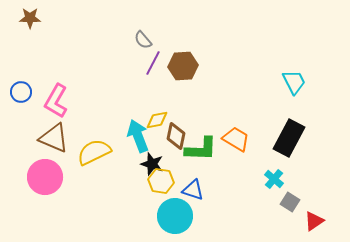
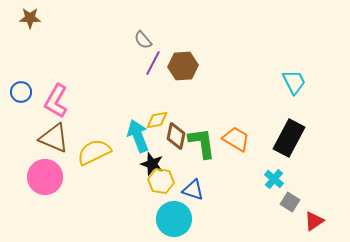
green L-shape: moved 1 px right, 6 px up; rotated 100 degrees counterclockwise
cyan circle: moved 1 px left, 3 px down
